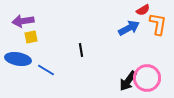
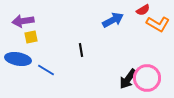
orange L-shape: rotated 110 degrees clockwise
blue arrow: moved 16 px left, 8 px up
black arrow: moved 2 px up
